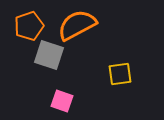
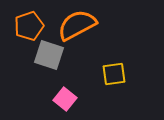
yellow square: moved 6 px left
pink square: moved 3 px right, 2 px up; rotated 20 degrees clockwise
